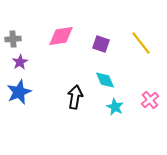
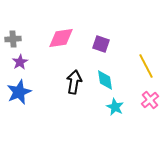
pink diamond: moved 2 px down
yellow line: moved 5 px right, 23 px down; rotated 10 degrees clockwise
cyan diamond: rotated 15 degrees clockwise
black arrow: moved 1 px left, 15 px up
